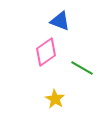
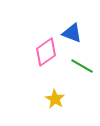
blue triangle: moved 12 px right, 12 px down
green line: moved 2 px up
